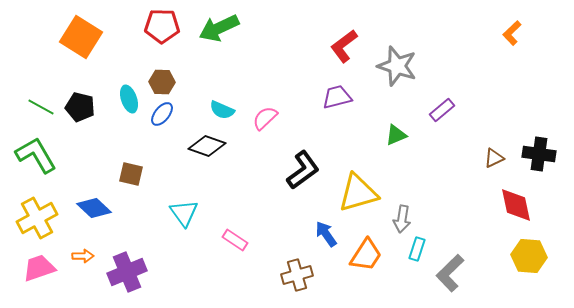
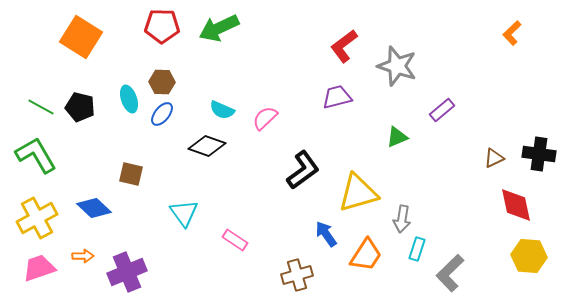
green triangle: moved 1 px right, 2 px down
